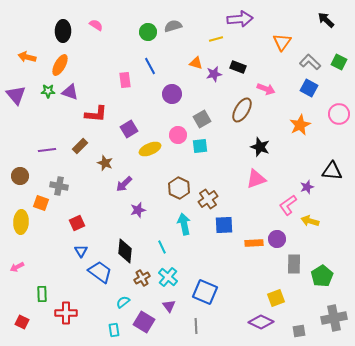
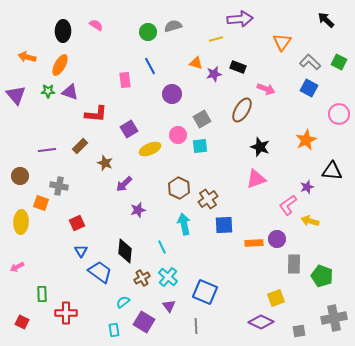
orange star at (300, 125): moved 6 px right, 15 px down
green pentagon at (322, 276): rotated 20 degrees counterclockwise
